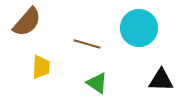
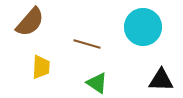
brown semicircle: moved 3 px right
cyan circle: moved 4 px right, 1 px up
